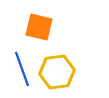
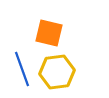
orange square: moved 10 px right, 6 px down
